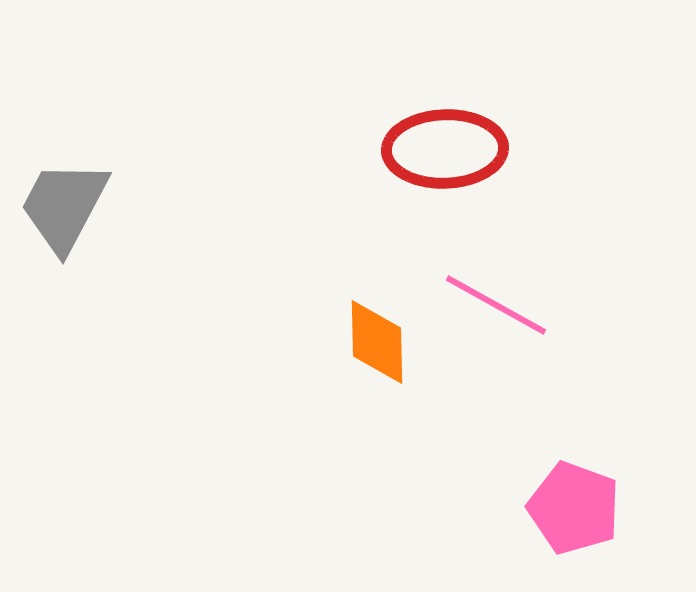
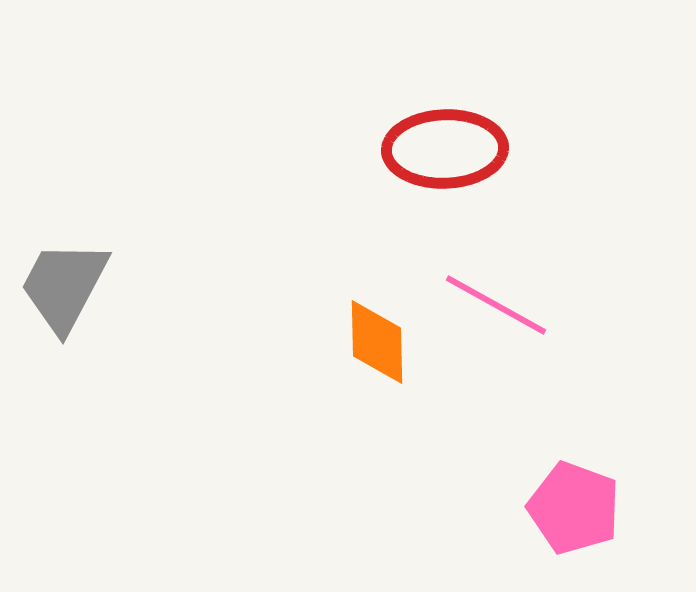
gray trapezoid: moved 80 px down
